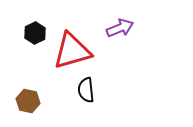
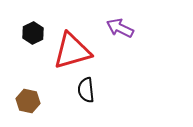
purple arrow: rotated 132 degrees counterclockwise
black hexagon: moved 2 px left
